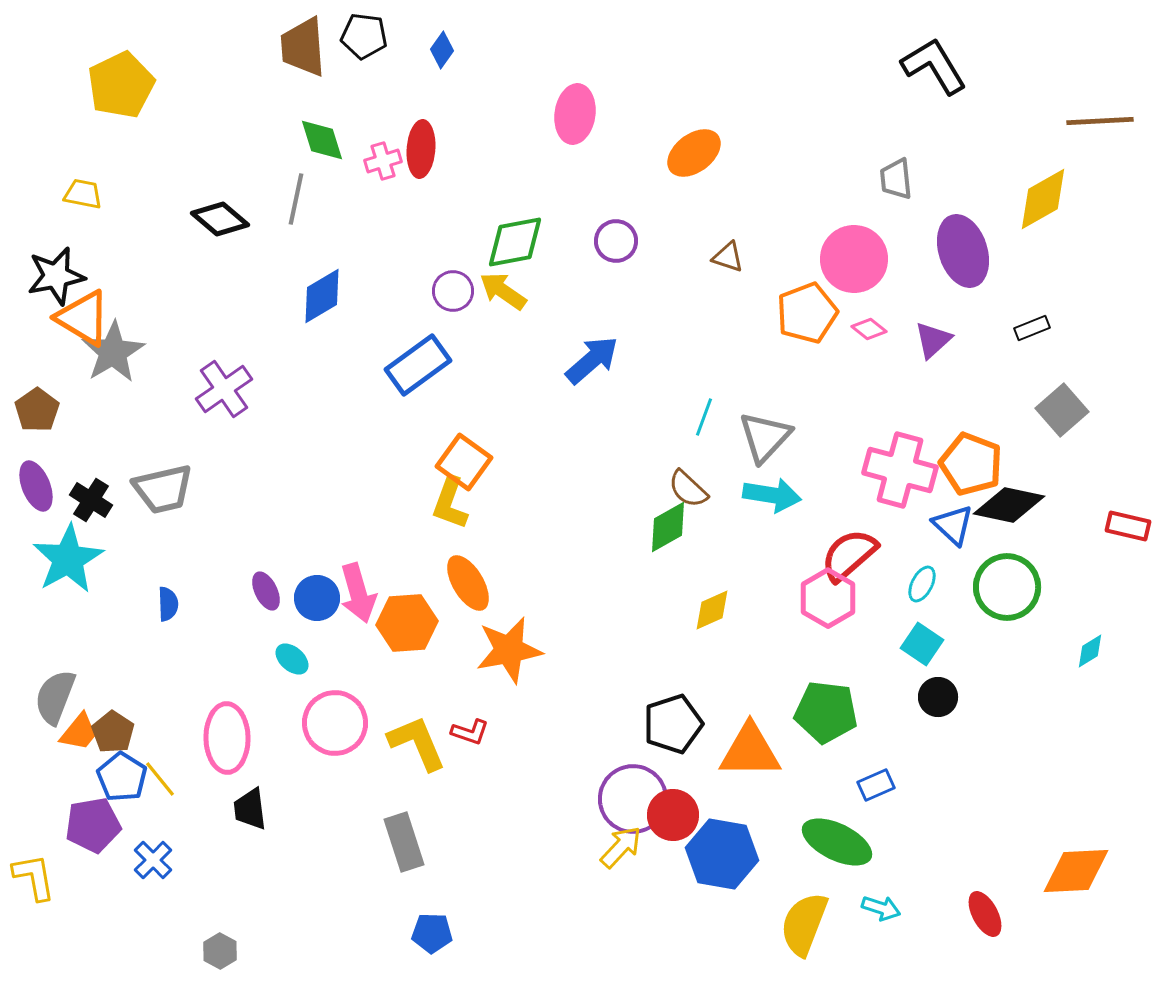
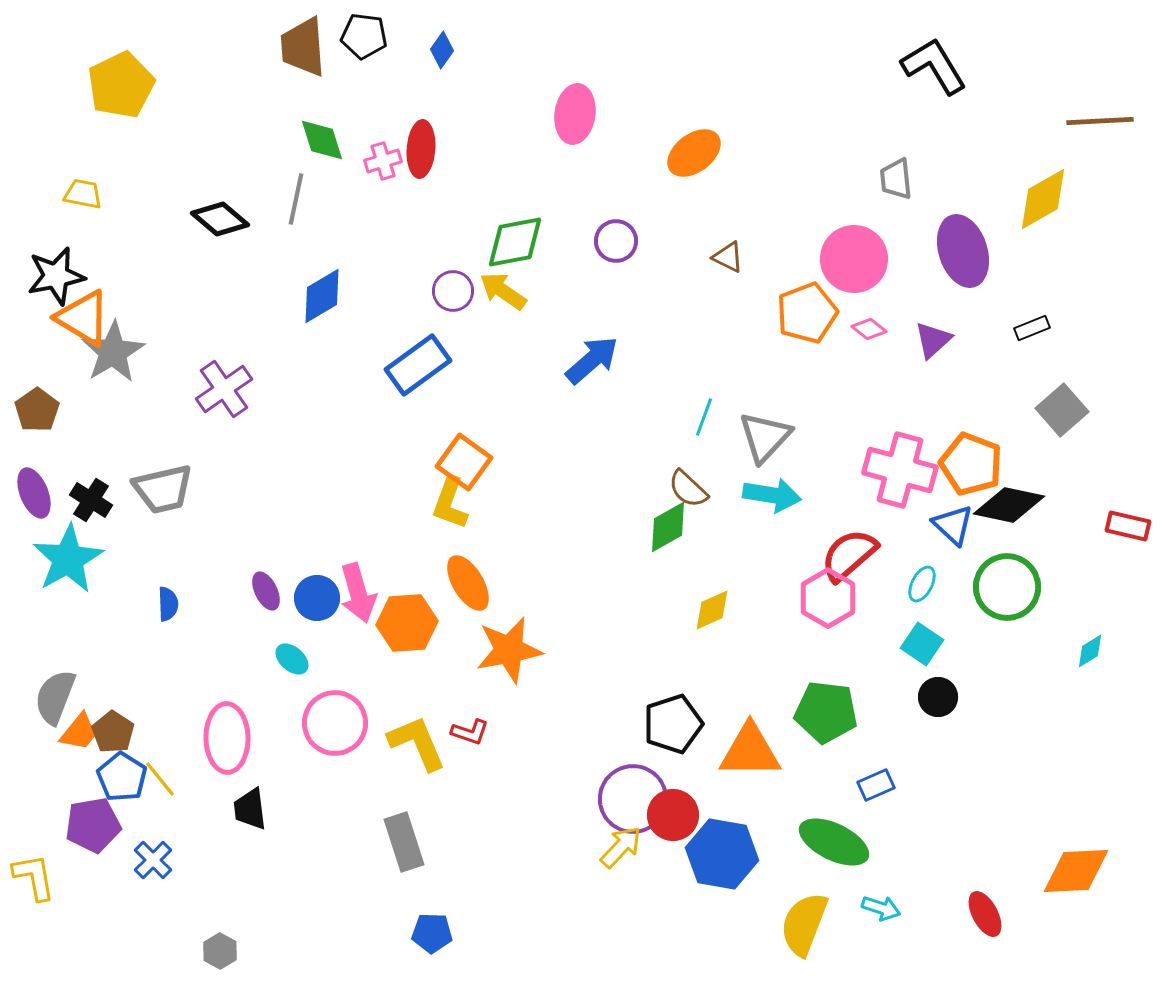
brown triangle at (728, 257): rotated 8 degrees clockwise
purple ellipse at (36, 486): moved 2 px left, 7 px down
green ellipse at (837, 842): moved 3 px left
